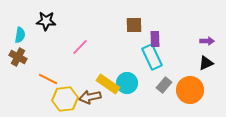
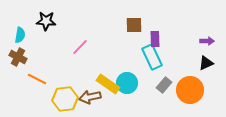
orange line: moved 11 px left
